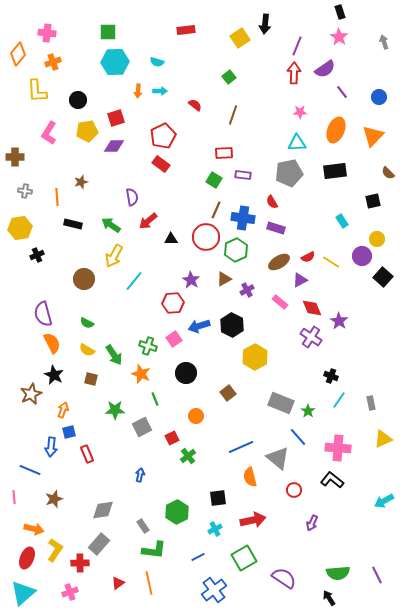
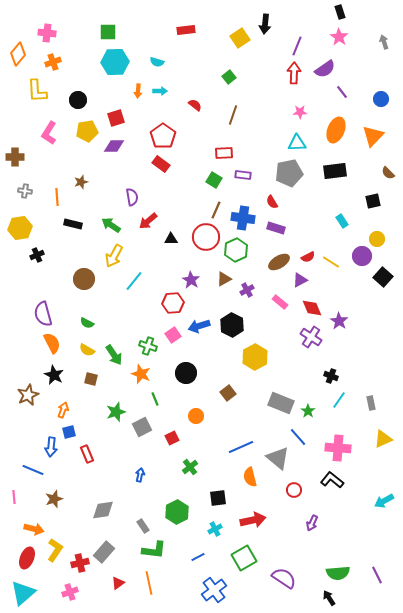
blue circle at (379, 97): moved 2 px right, 2 px down
red pentagon at (163, 136): rotated 10 degrees counterclockwise
pink square at (174, 339): moved 1 px left, 4 px up
brown star at (31, 394): moved 3 px left, 1 px down
green star at (115, 410): moved 1 px right, 2 px down; rotated 18 degrees counterclockwise
green cross at (188, 456): moved 2 px right, 11 px down
blue line at (30, 470): moved 3 px right
gray rectangle at (99, 544): moved 5 px right, 8 px down
red cross at (80, 563): rotated 12 degrees counterclockwise
